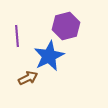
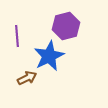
brown arrow: moved 1 px left
